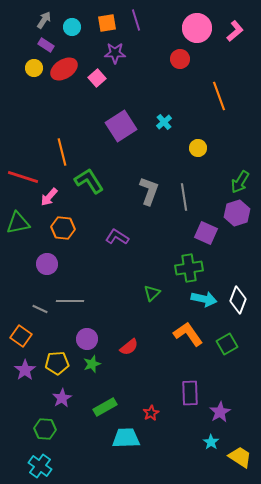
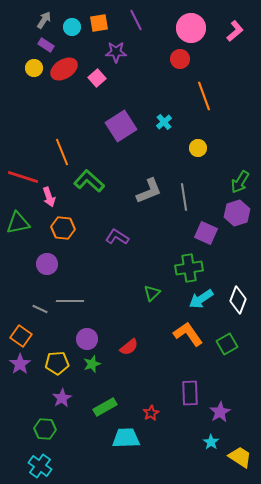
purple line at (136, 20): rotated 10 degrees counterclockwise
orange square at (107, 23): moved 8 px left
pink circle at (197, 28): moved 6 px left
purple star at (115, 53): moved 1 px right, 1 px up
orange line at (219, 96): moved 15 px left
orange line at (62, 152): rotated 8 degrees counterclockwise
green L-shape at (89, 181): rotated 16 degrees counterclockwise
gray L-shape at (149, 191): rotated 48 degrees clockwise
pink arrow at (49, 197): rotated 60 degrees counterclockwise
cyan arrow at (204, 299): moved 3 px left; rotated 135 degrees clockwise
purple star at (25, 370): moved 5 px left, 6 px up
